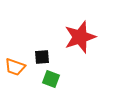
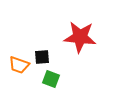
red star: rotated 24 degrees clockwise
orange trapezoid: moved 4 px right, 2 px up
